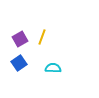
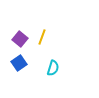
purple square: rotated 21 degrees counterclockwise
cyan semicircle: rotated 105 degrees clockwise
